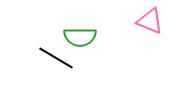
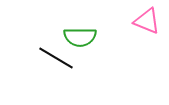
pink triangle: moved 3 px left
